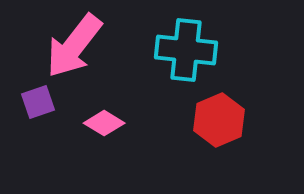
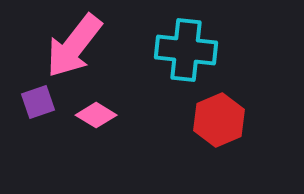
pink diamond: moved 8 px left, 8 px up
